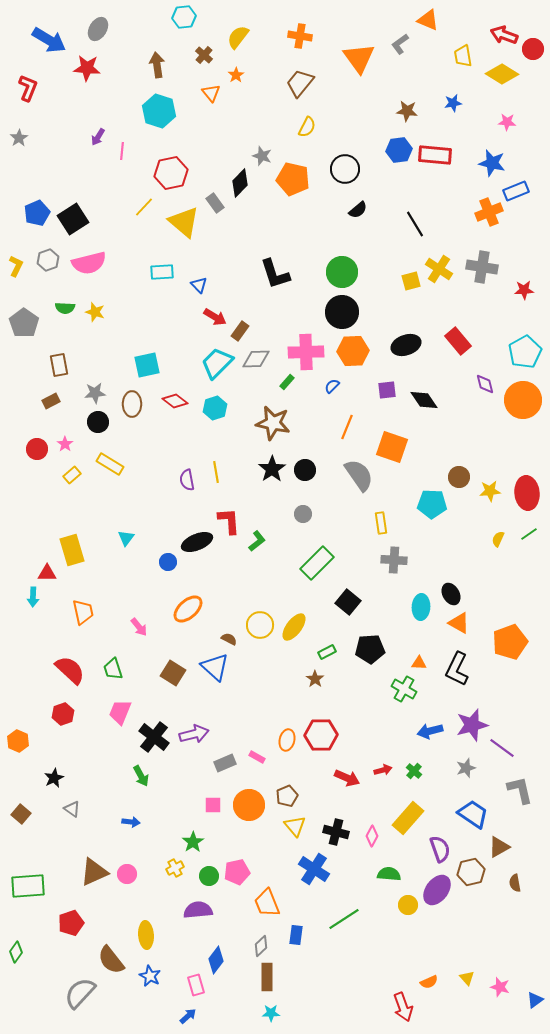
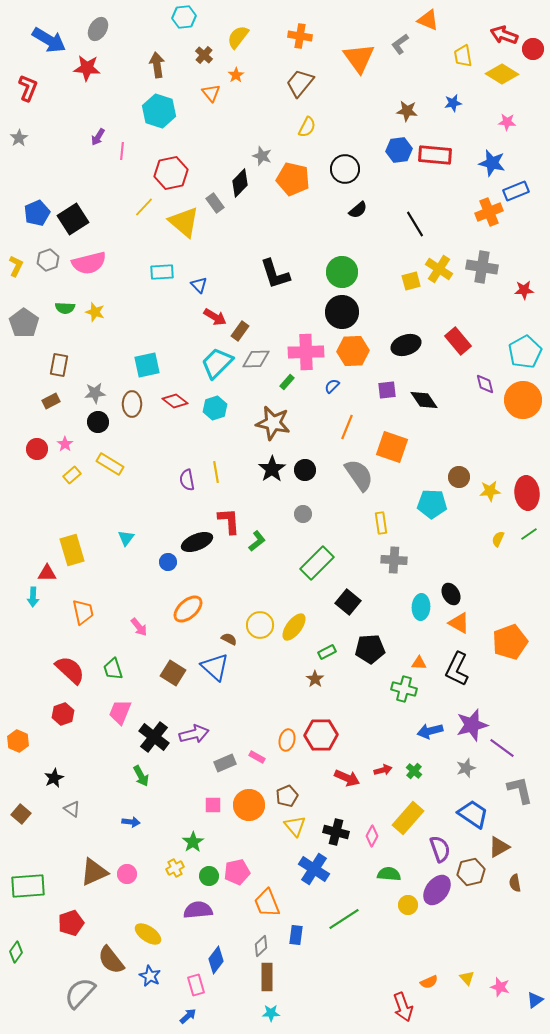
brown rectangle at (59, 365): rotated 20 degrees clockwise
green cross at (404, 689): rotated 15 degrees counterclockwise
yellow ellipse at (146, 935): moved 2 px right, 1 px up; rotated 52 degrees counterclockwise
